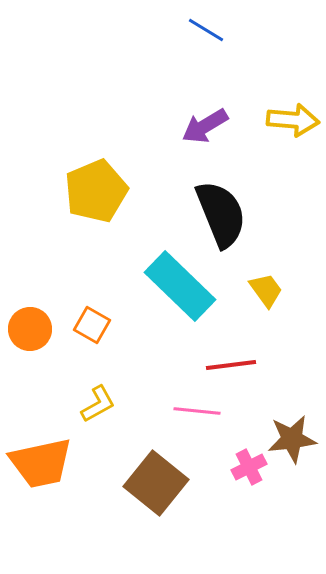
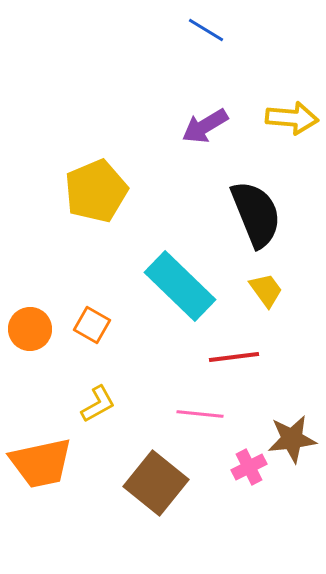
yellow arrow: moved 1 px left, 2 px up
black semicircle: moved 35 px right
red line: moved 3 px right, 8 px up
pink line: moved 3 px right, 3 px down
